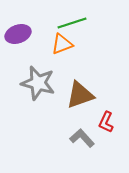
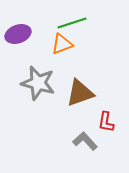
brown triangle: moved 2 px up
red L-shape: rotated 15 degrees counterclockwise
gray L-shape: moved 3 px right, 3 px down
